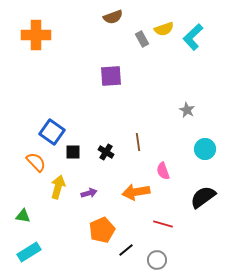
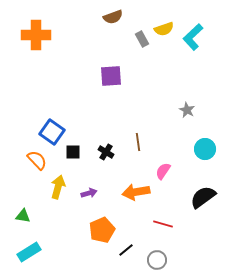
orange semicircle: moved 1 px right, 2 px up
pink semicircle: rotated 54 degrees clockwise
